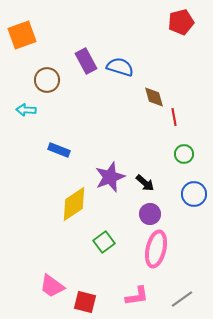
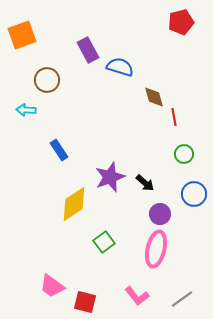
purple rectangle: moved 2 px right, 11 px up
blue rectangle: rotated 35 degrees clockwise
purple circle: moved 10 px right
pink L-shape: rotated 60 degrees clockwise
